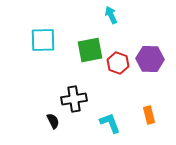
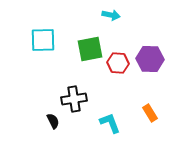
cyan arrow: rotated 126 degrees clockwise
green square: moved 1 px up
red hexagon: rotated 15 degrees counterclockwise
orange rectangle: moved 1 px right, 2 px up; rotated 18 degrees counterclockwise
